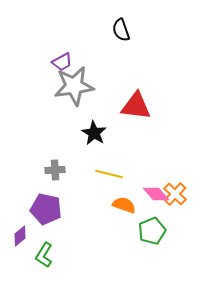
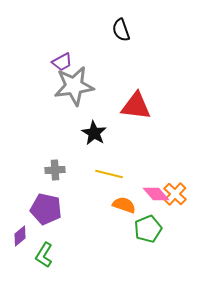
green pentagon: moved 4 px left, 2 px up
